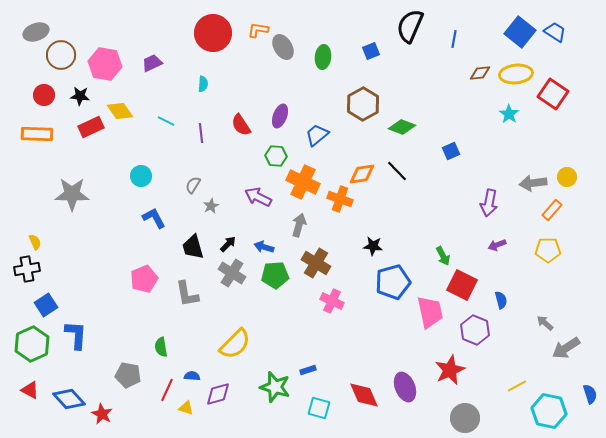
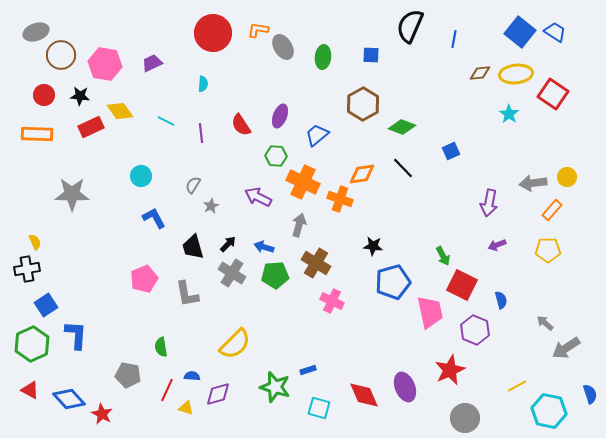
blue square at (371, 51): moved 4 px down; rotated 24 degrees clockwise
black line at (397, 171): moved 6 px right, 3 px up
